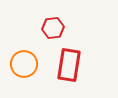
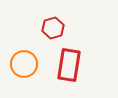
red hexagon: rotated 10 degrees counterclockwise
